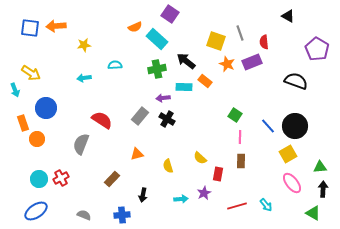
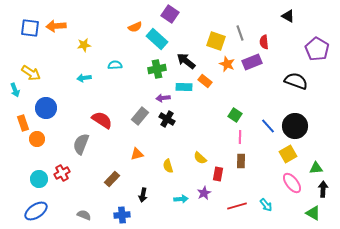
green triangle at (320, 167): moved 4 px left, 1 px down
red cross at (61, 178): moved 1 px right, 5 px up
